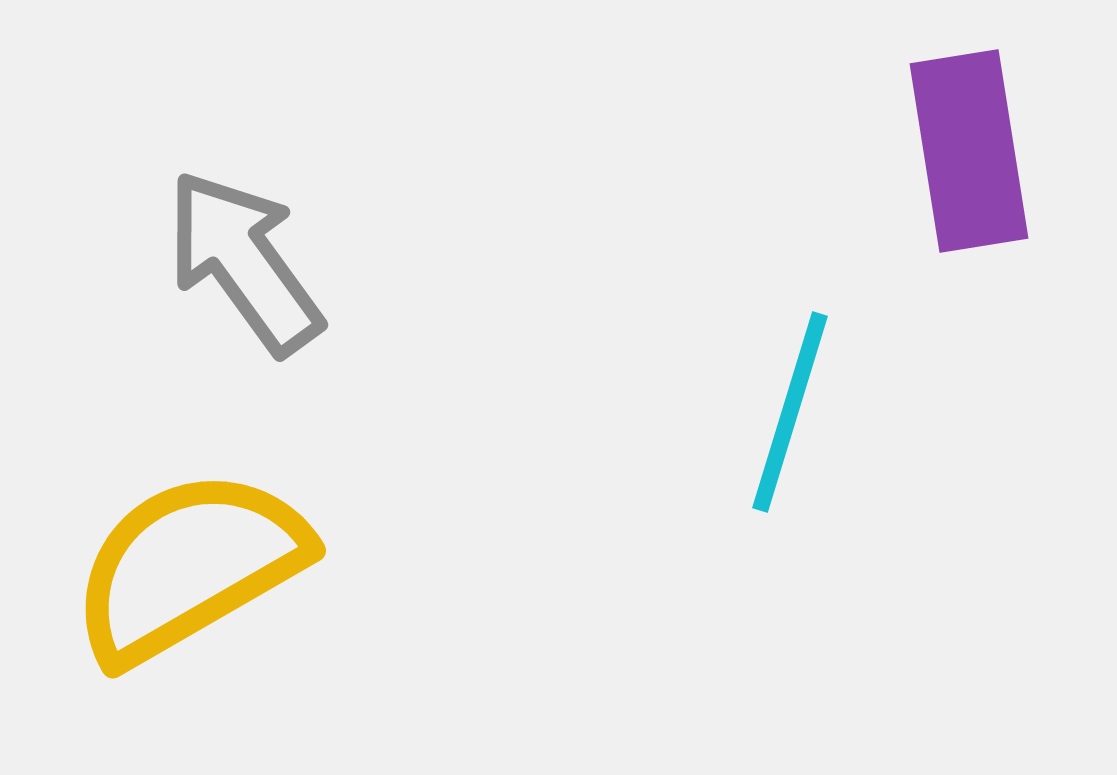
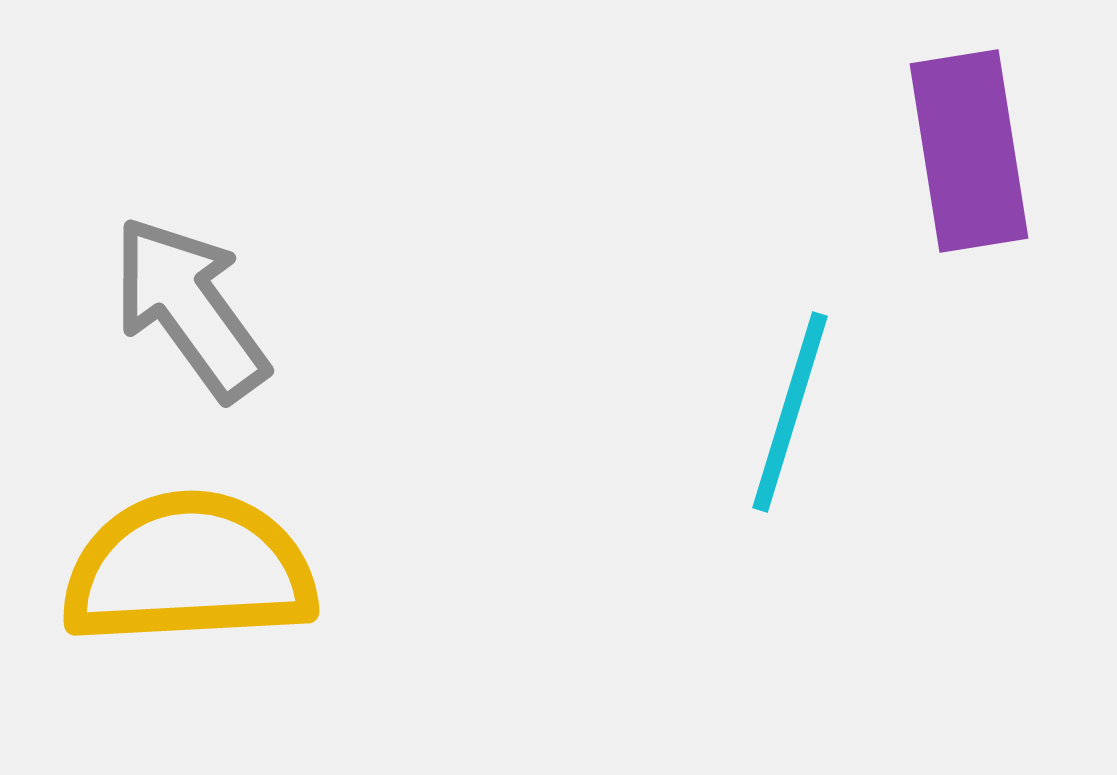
gray arrow: moved 54 px left, 46 px down
yellow semicircle: moved 3 px down; rotated 27 degrees clockwise
